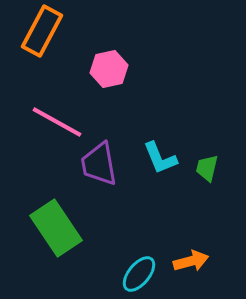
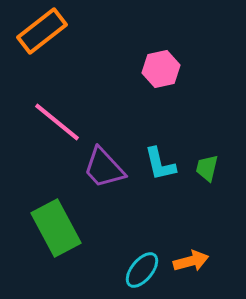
orange rectangle: rotated 24 degrees clockwise
pink hexagon: moved 52 px right
pink line: rotated 10 degrees clockwise
cyan L-shape: moved 6 px down; rotated 9 degrees clockwise
purple trapezoid: moved 5 px right, 4 px down; rotated 33 degrees counterclockwise
green rectangle: rotated 6 degrees clockwise
cyan ellipse: moved 3 px right, 4 px up
